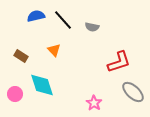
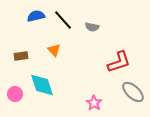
brown rectangle: rotated 40 degrees counterclockwise
